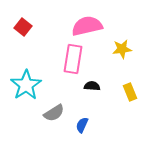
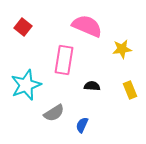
pink semicircle: rotated 36 degrees clockwise
pink rectangle: moved 9 px left, 1 px down
cyan star: rotated 12 degrees clockwise
yellow rectangle: moved 2 px up
